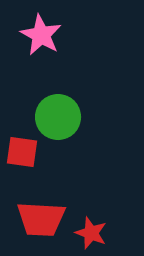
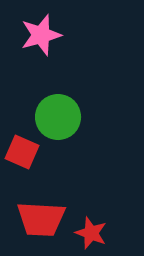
pink star: rotated 27 degrees clockwise
red square: rotated 16 degrees clockwise
